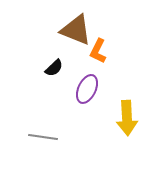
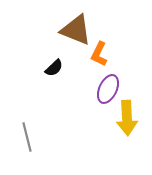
orange L-shape: moved 1 px right, 3 px down
purple ellipse: moved 21 px right
gray line: moved 16 px left; rotated 68 degrees clockwise
